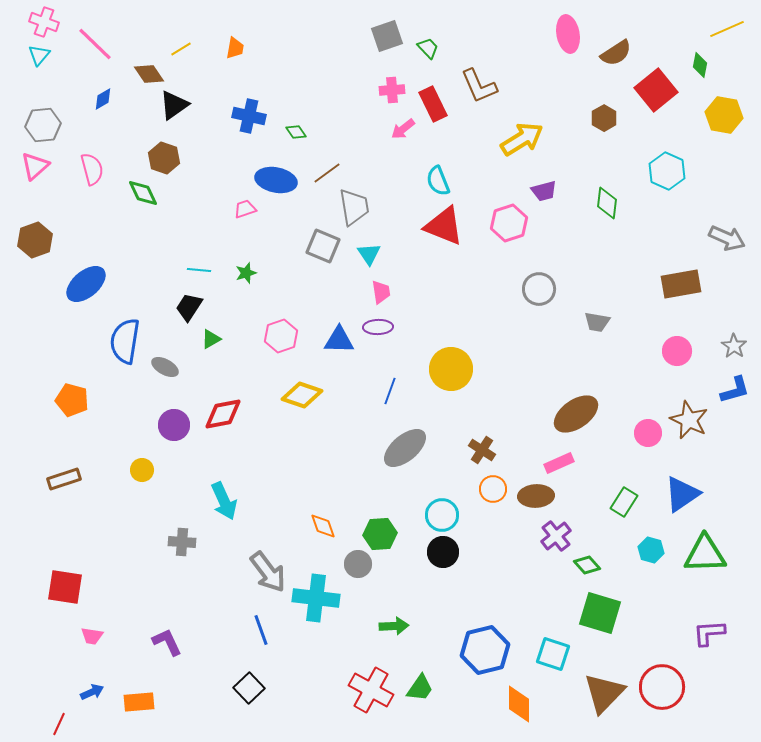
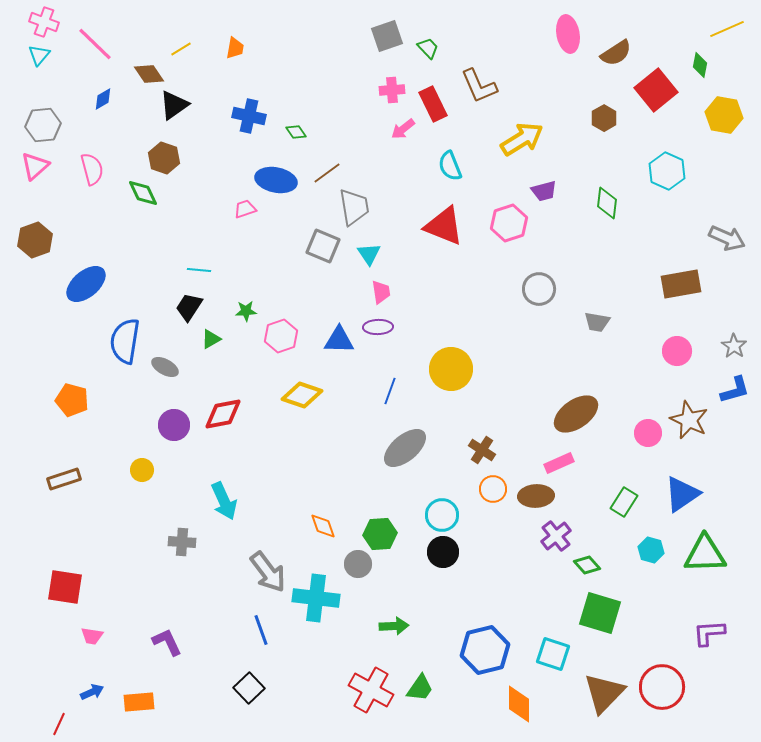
cyan semicircle at (438, 181): moved 12 px right, 15 px up
green star at (246, 273): moved 38 px down; rotated 15 degrees clockwise
